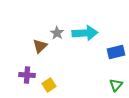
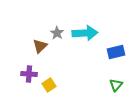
purple cross: moved 2 px right, 1 px up
